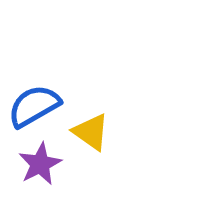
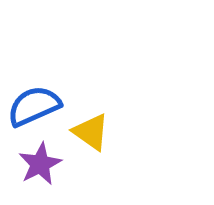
blue semicircle: rotated 6 degrees clockwise
